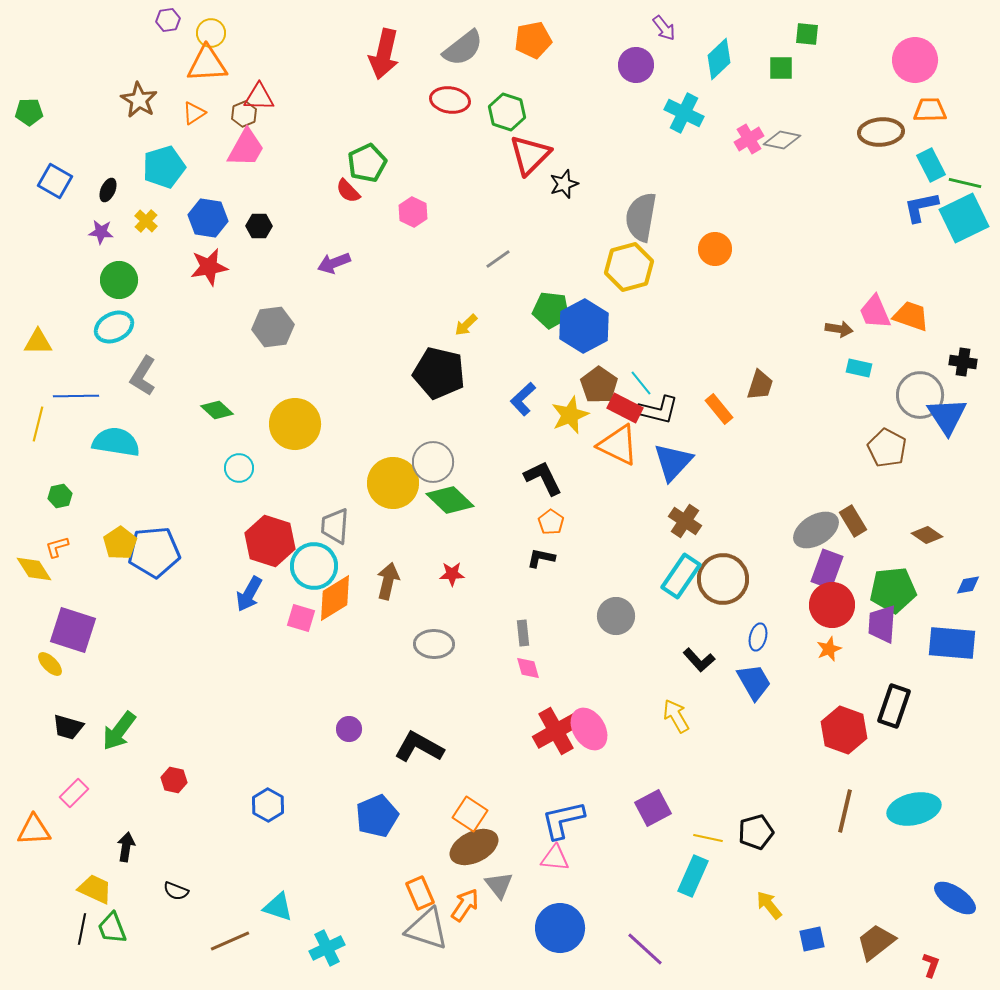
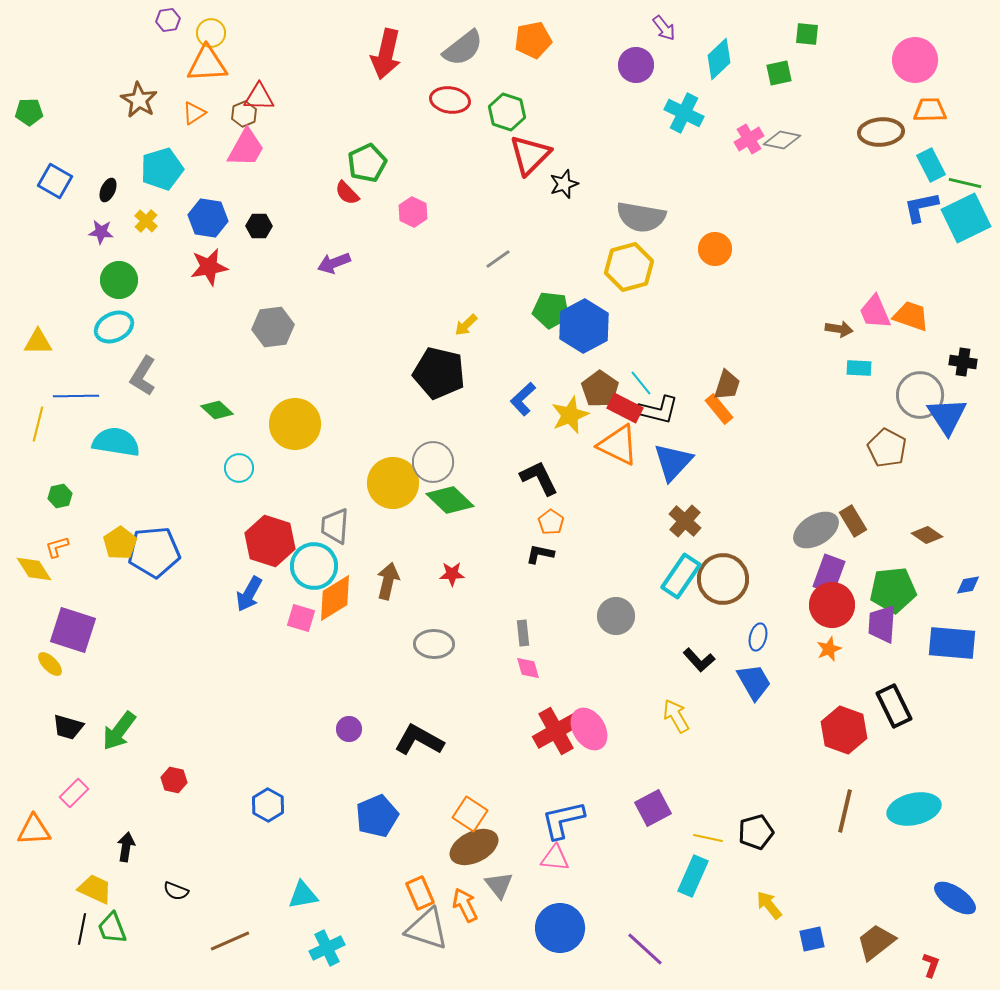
red arrow at (384, 54): moved 2 px right
green square at (781, 68): moved 2 px left, 5 px down; rotated 12 degrees counterclockwise
cyan pentagon at (164, 167): moved 2 px left, 2 px down
red semicircle at (348, 191): moved 1 px left, 2 px down
gray semicircle at (641, 217): rotated 90 degrees counterclockwise
cyan square at (964, 218): moved 2 px right
cyan rectangle at (859, 368): rotated 10 degrees counterclockwise
brown pentagon at (599, 385): moved 1 px right, 4 px down
brown trapezoid at (760, 385): moved 33 px left
black L-shape at (543, 478): moved 4 px left
brown cross at (685, 521): rotated 8 degrees clockwise
black L-shape at (541, 558): moved 1 px left, 4 px up
purple rectangle at (827, 569): moved 2 px right, 5 px down
black rectangle at (894, 706): rotated 45 degrees counterclockwise
black L-shape at (419, 747): moved 7 px up
orange arrow at (465, 905): rotated 60 degrees counterclockwise
cyan triangle at (278, 907): moved 25 px right, 12 px up; rotated 28 degrees counterclockwise
